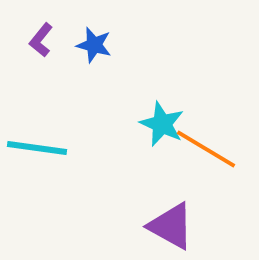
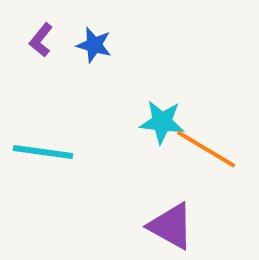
cyan star: moved 2 px up; rotated 18 degrees counterclockwise
cyan line: moved 6 px right, 4 px down
